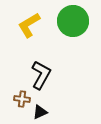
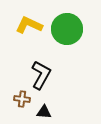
green circle: moved 6 px left, 8 px down
yellow L-shape: rotated 56 degrees clockwise
black triangle: moved 4 px right; rotated 28 degrees clockwise
